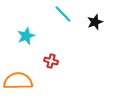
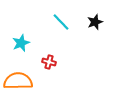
cyan line: moved 2 px left, 8 px down
cyan star: moved 5 px left, 7 px down
red cross: moved 2 px left, 1 px down
